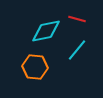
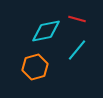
orange hexagon: rotated 20 degrees counterclockwise
